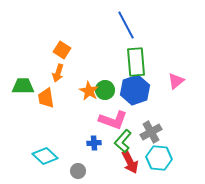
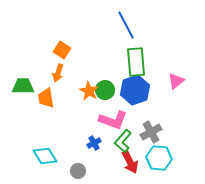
blue cross: rotated 24 degrees counterclockwise
cyan diamond: rotated 15 degrees clockwise
